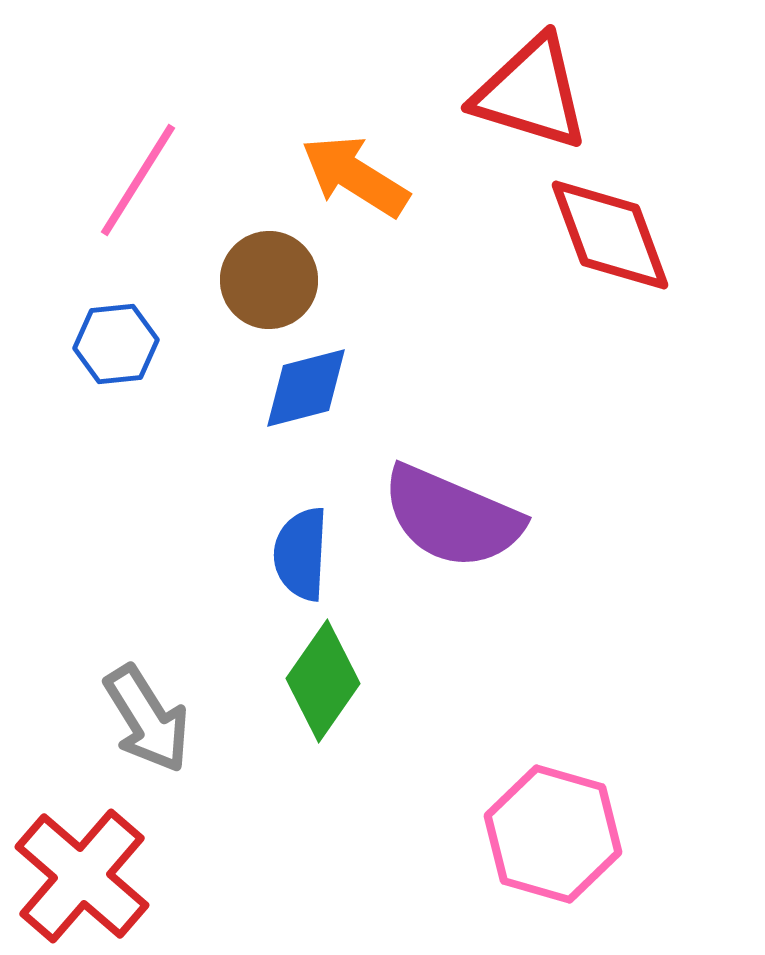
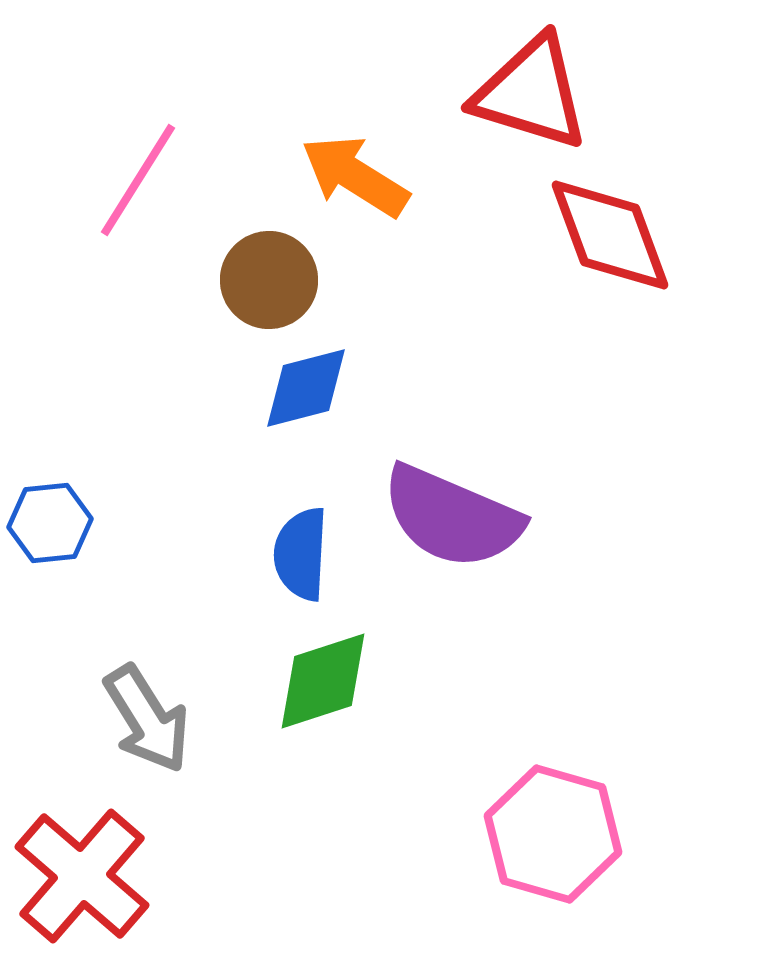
blue hexagon: moved 66 px left, 179 px down
green diamond: rotated 37 degrees clockwise
